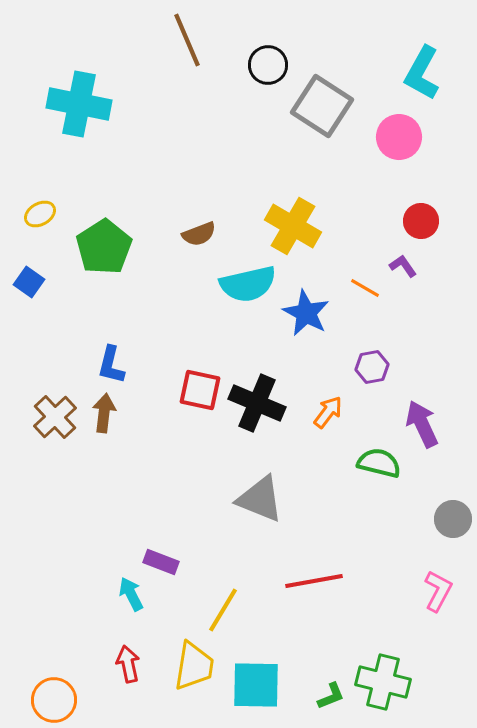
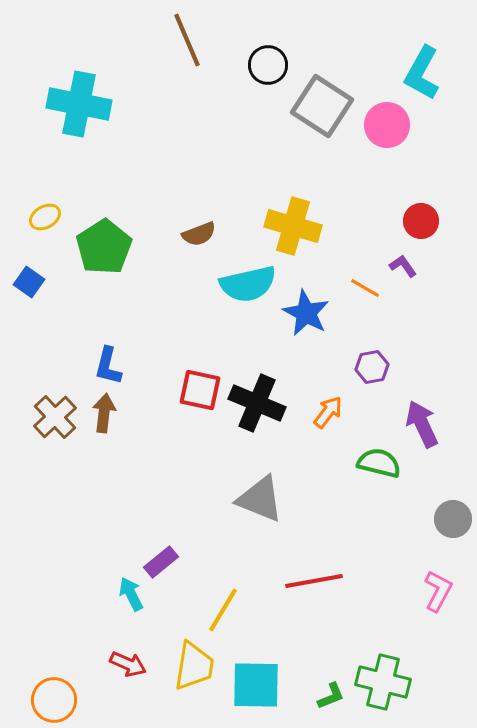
pink circle: moved 12 px left, 12 px up
yellow ellipse: moved 5 px right, 3 px down
yellow cross: rotated 14 degrees counterclockwise
blue L-shape: moved 3 px left, 1 px down
purple rectangle: rotated 60 degrees counterclockwise
red arrow: rotated 126 degrees clockwise
